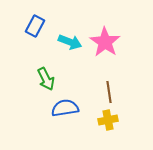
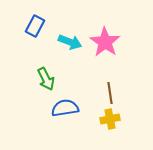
brown line: moved 1 px right, 1 px down
yellow cross: moved 2 px right, 1 px up
